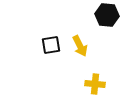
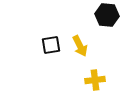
yellow cross: moved 4 px up; rotated 12 degrees counterclockwise
